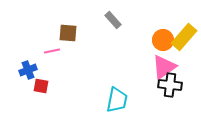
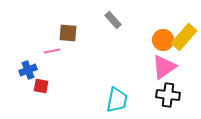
black cross: moved 2 px left, 10 px down
